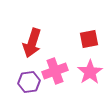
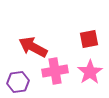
red arrow: moved 1 px right, 4 px down; rotated 100 degrees clockwise
pink cross: rotated 10 degrees clockwise
purple hexagon: moved 11 px left
